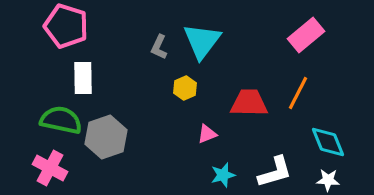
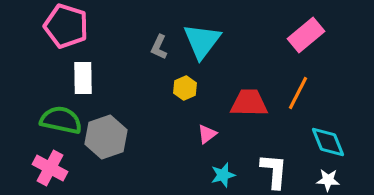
pink triangle: rotated 15 degrees counterclockwise
white L-shape: moved 1 px left, 1 px up; rotated 69 degrees counterclockwise
